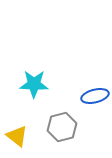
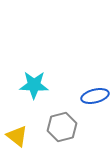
cyan star: moved 1 px down
